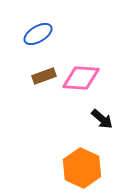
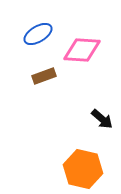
pink diamond: moved 1 px right, 28 px up
orange hexagon: moved 1 px right, 1 px down; rotated 12 degrees counterclockwise
